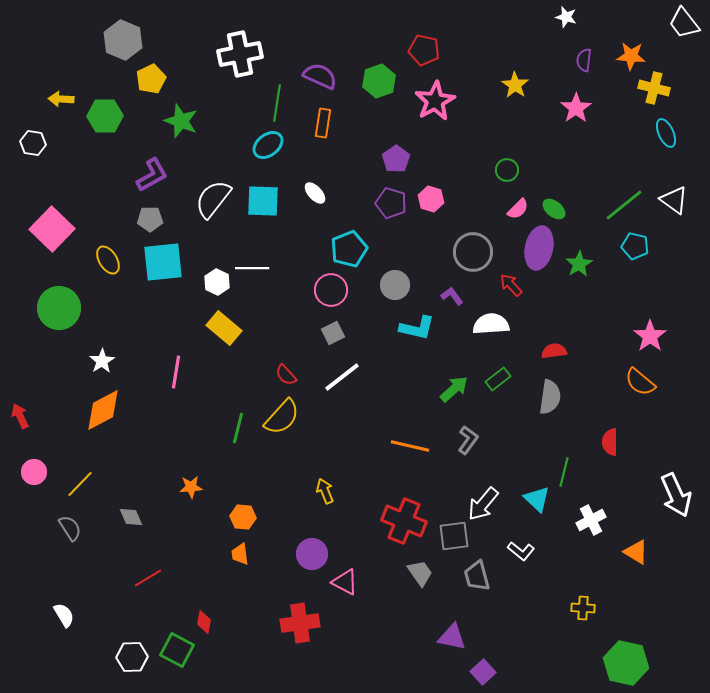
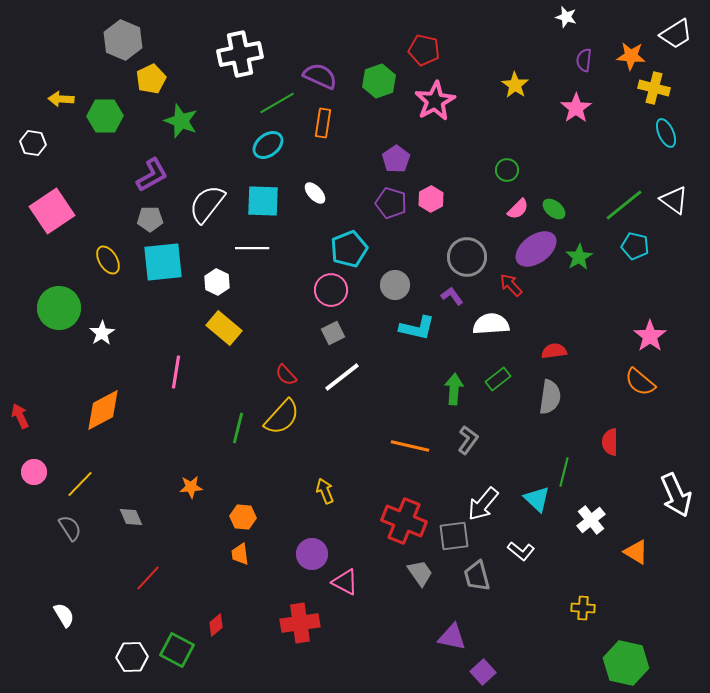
white trapezoid at (684, 23): moved 8 px left, 11 px down; rotated 84 degrees counterclockwise
green line at (277, 103): rotated 51 degrees clockwise
white semicircle at (213, 199): moved 6 px left, 5 px down
pink hexagon at (431, 199): rotated 15 degrees clockwise
pink square at (52, 229): moved 18 px up; rotated 12 degrees clockwise
purple ellipse at (539, 248): moved 3 px left, 1 px down; rotated 42 degrees clockwise
gray circle at (473, 252): moved 6 px left, 5 px down
green star at (579, 264): moved 7 px up
white line at (252, 268): moved 20 px up
white star at (102, 361): moved 28 px up
green arrow at (454, 389): rotated 44 degrees counterclockwise
white cross at (591, 520): rotated 12 degrees counterclockwise
red line at (148, 578): rotated 16 degrees counterclockwise
red diamond at (204, 622): moved 12 px right, 3 px down; rotated 40 degrees clockwise
